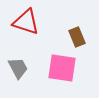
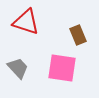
brown rectangle: moved 1 px right, 2 px up
gray trapezoid: rotated 15 degrees counterclockwise
